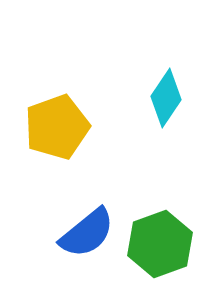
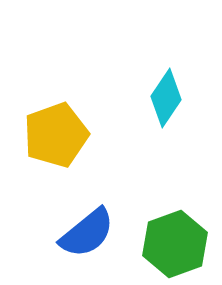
yellow pentagon: moved 1 px left, 8 px down
green hexagon: moved 15 px right
